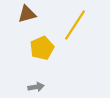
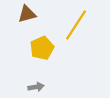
yellow line: moved 1 px right
